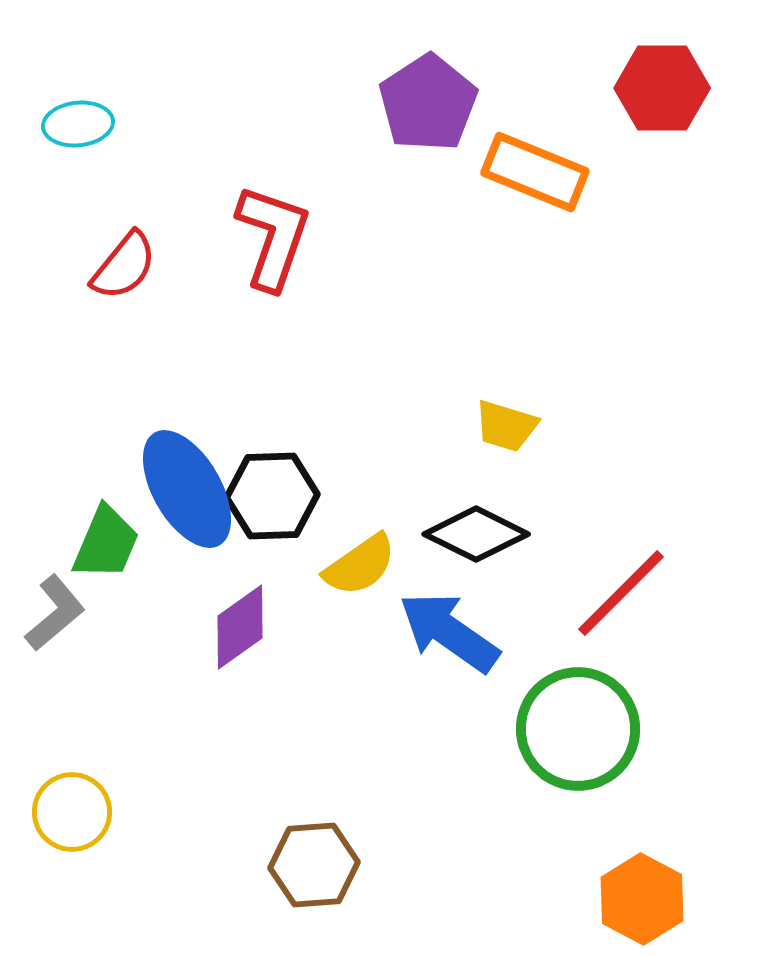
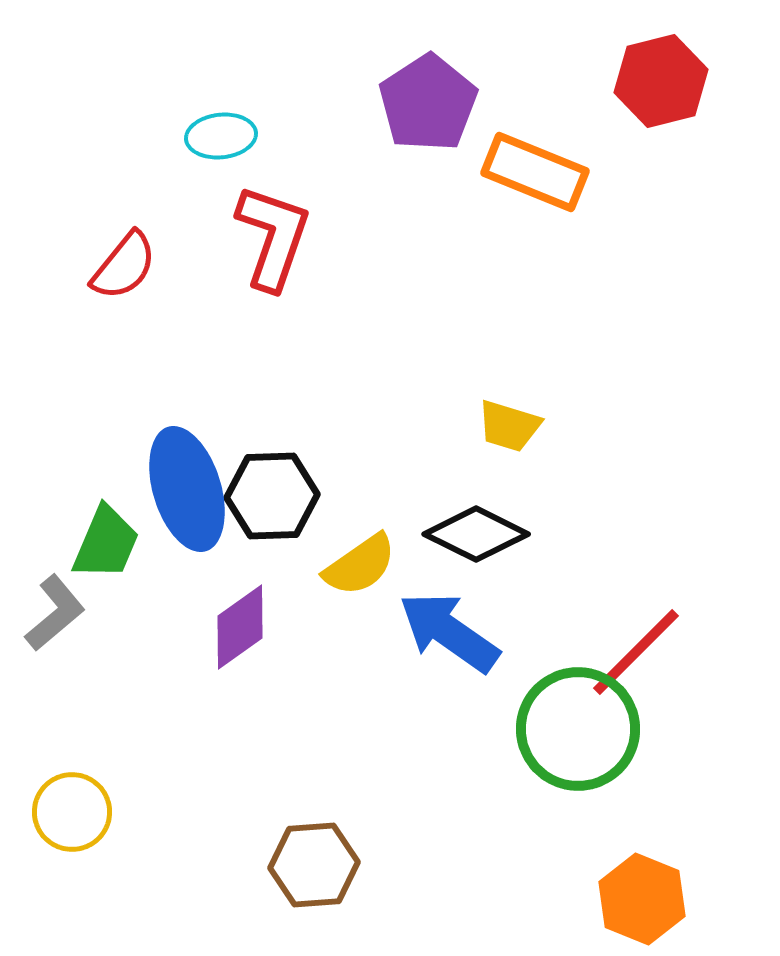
red hexagon: moved 1 px left, 7 px up; rotated 14 degrees counterclockwise
cyan ellipse: moved 143 px right, 12 px down
yellow trapezoid: moved 3 px right
blue ellipse: rotated 13 degrees clockwise
red line: moved 15 px right, 59 px down
orange hexagon: rotated 6 degrees counterclockwise
